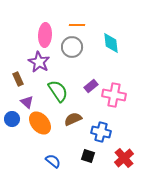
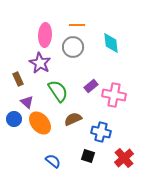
gray circle: moved 1 px right
purple star: moved 1 px right, 1 px down
blue circle: moved 2 px right
